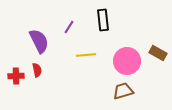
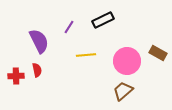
black rectangle: rotated 70 degrees clockwise
brown trapezoid: rotated 25 degrees counterclockwise
